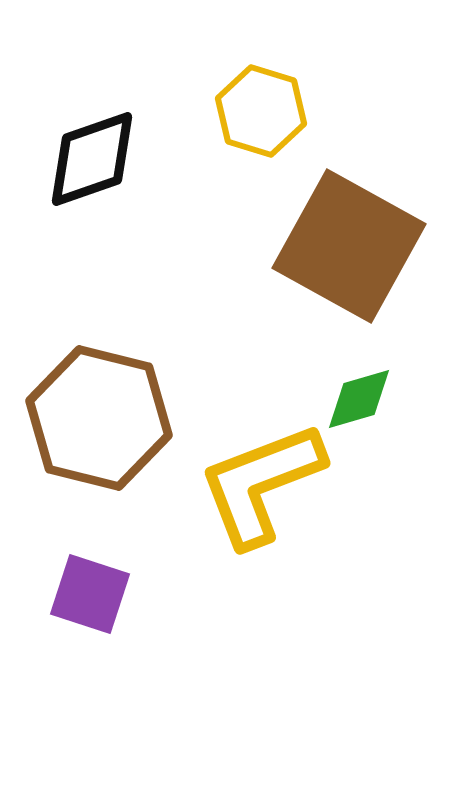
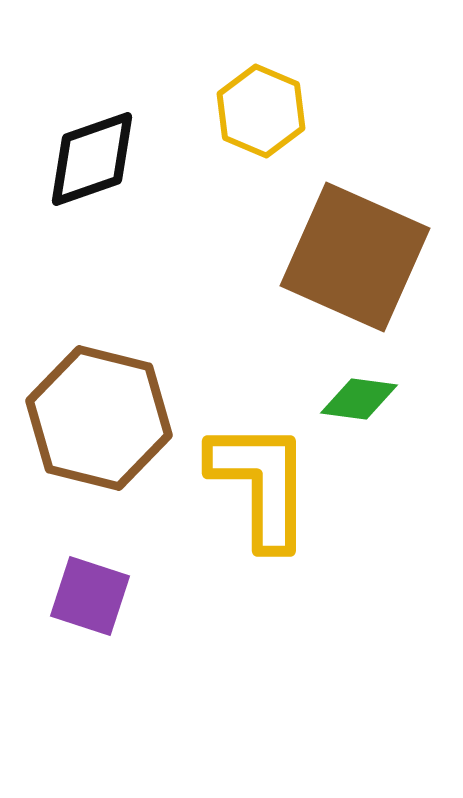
yellow hexagon: rotated 6 degrees clockwise
brown square: moved 6 px right, 11 px down; rotated 5 degrees counterclockwise
green diamond: rotated 24 degrees clockwise
yellow L-shape: rotated 111 degrees clockwise
purple square: moved 2 px down
